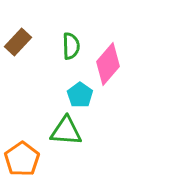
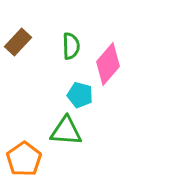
cyan pentagon: rotated 20 degrees counterclockwise
orange pentagon: moved 2 px right
